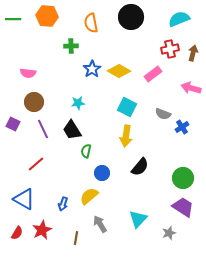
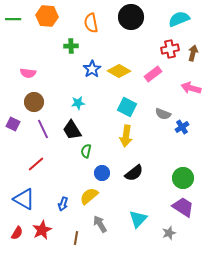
black semicircle: moved 6 px left, 6 px down; rotated 12 degrees clockwise
